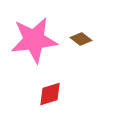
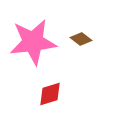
pink star: moved 1 px left, 2 px down
